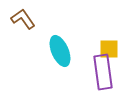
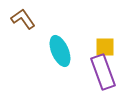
yellow square: moved 4 px left, 2 px up
purple rectangle: rotated 12 degrees counterclockwise
